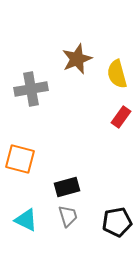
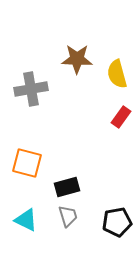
brown star: rotated 24 degrees clockwise
orange square: moved 7 px right, 4 px down
